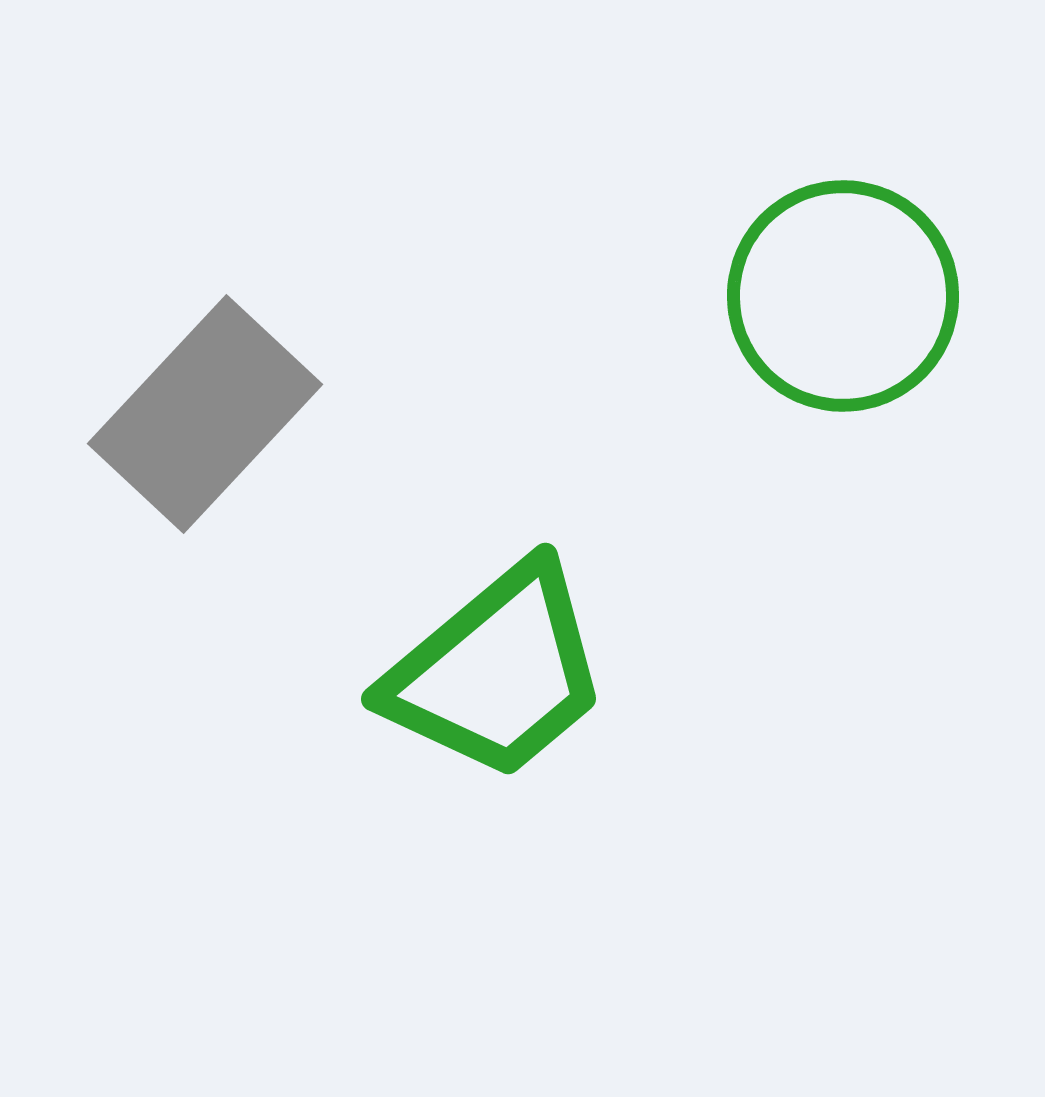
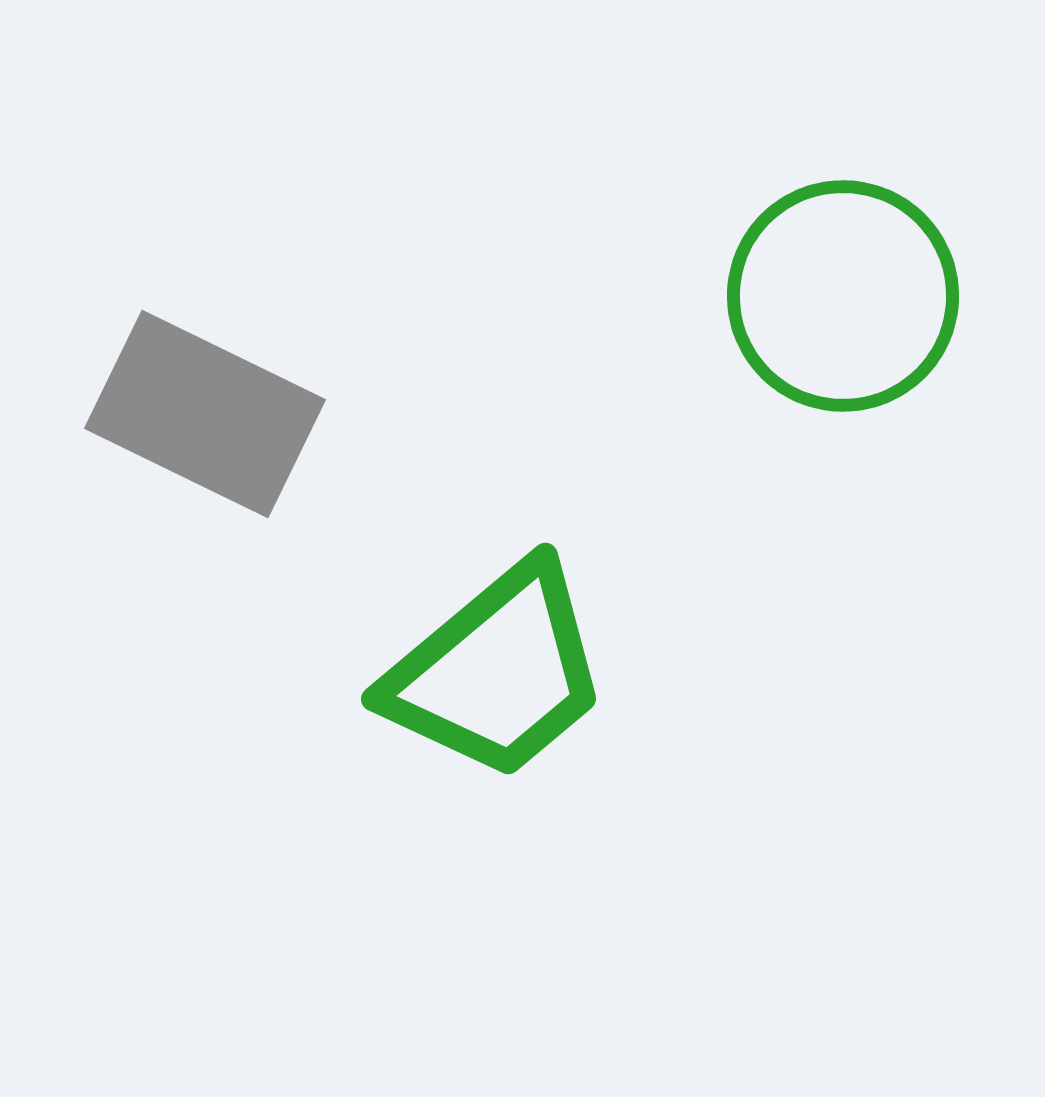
gray rectangle: rotated 73 degrees clockwise
